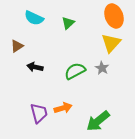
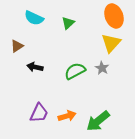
orange arrow: moved 4 px right, 8 px down
purple trapezoid: rotated 40 degrees clockwise
